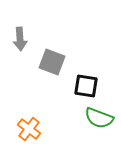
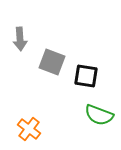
black square: moved 10 px up
green semicircle: moved 3 px up
